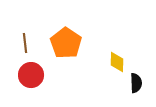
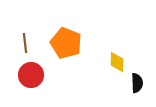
orange pentagon: rotated 12 degrees counterclockwise
black semicircle: moved 1 px right
